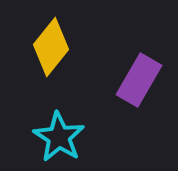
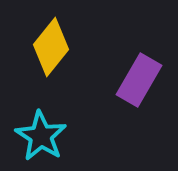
cyan star: moved 18 px left, 1 px up
